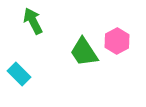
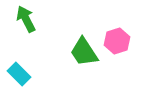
green arrow: moved 7 px left, 2 px up
pink hexagon: rotated 10 degrees clockwise
